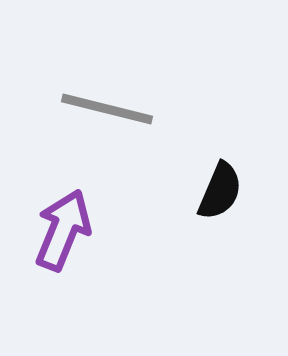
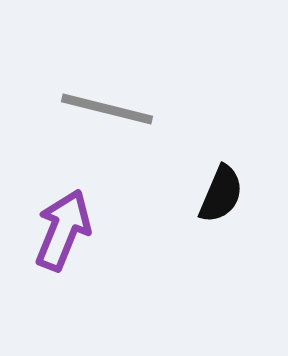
black semicircle: moved 1 px right, 3 px down
